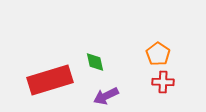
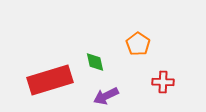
orange pentagon: moved 20 px left, 10 px up
